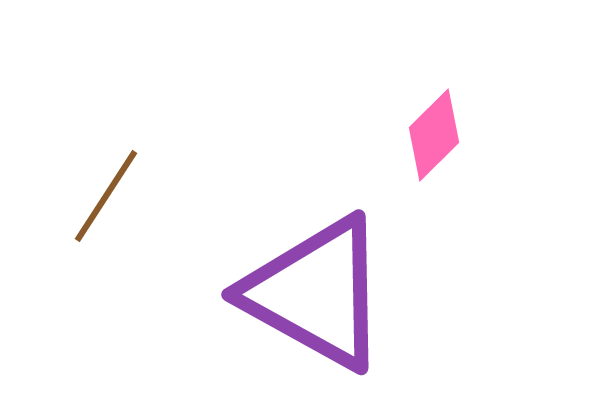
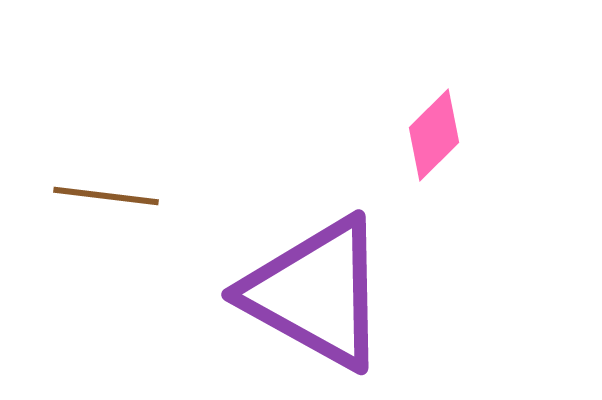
brown line: rotated 64 degrees clockwise
